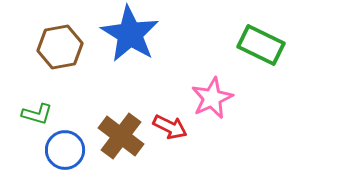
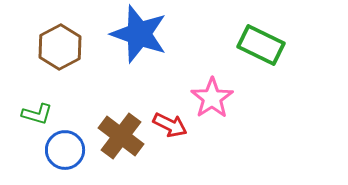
blue star: moved 9 px right; rotated 12 degrees counterclockwise
brown hexagon: rotated 18 degrees counterclockwise
pink star: rotated 9 degrees counterclockwise
red arrow: moved 2 px up
